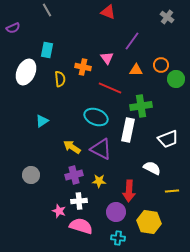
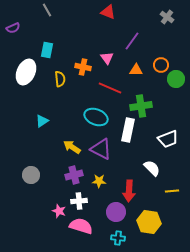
white semicircle: rotated 18 degrees clockwise
